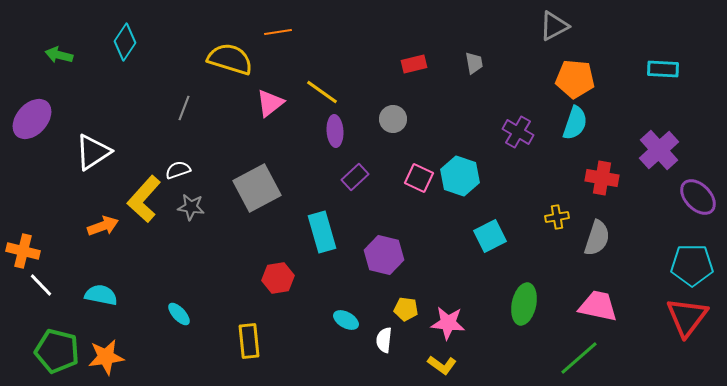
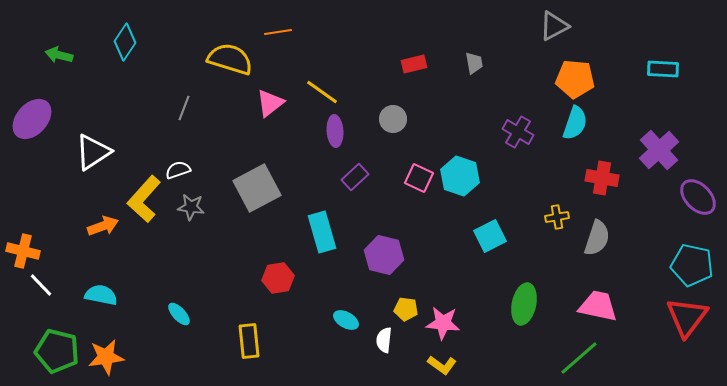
cyan pentagon at (692, 265): rotated 12 degrees clockwise
pink star at (448, 323): moved 5 px left
